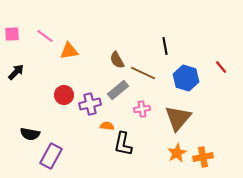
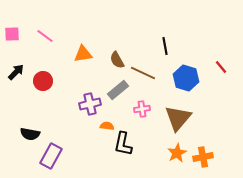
orange triangle: moved 14 px right, 3 px down
red circle: moved 21 px left, 14 px up
